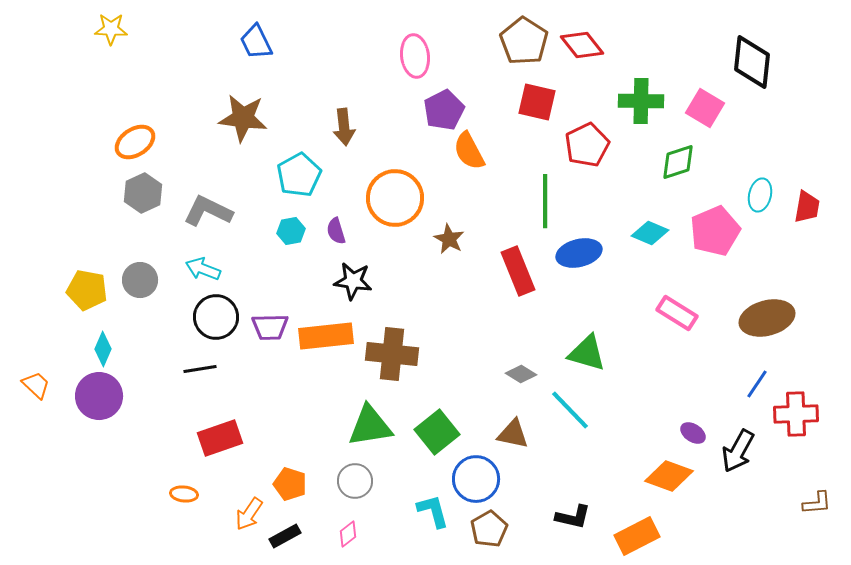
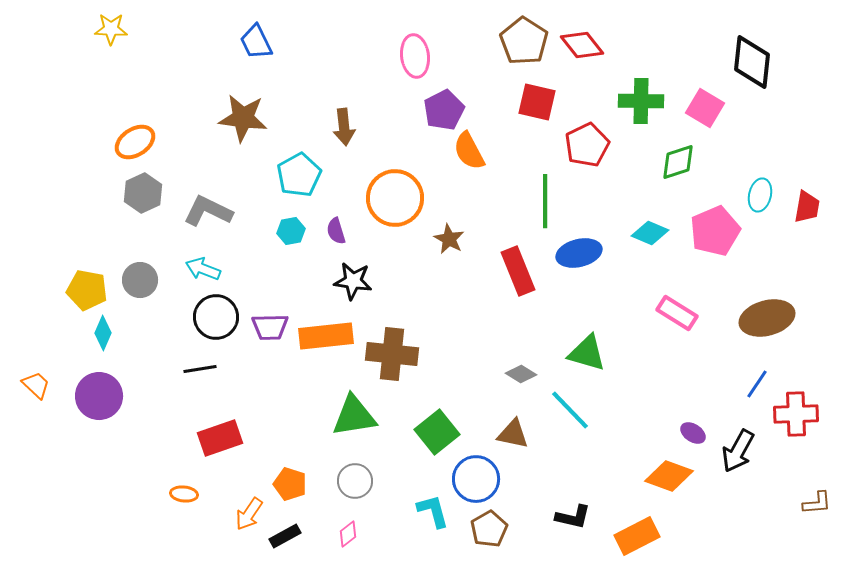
cyan diamond at (103, 349): moved 16 px up
green triangle at (370, 426): moved 16 px left, 10 px up
